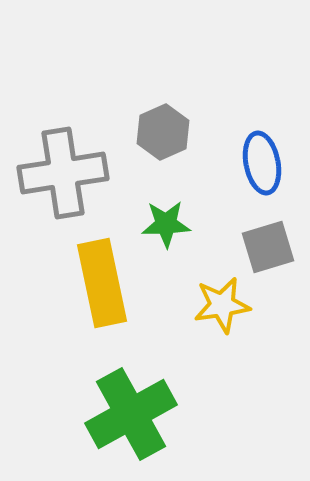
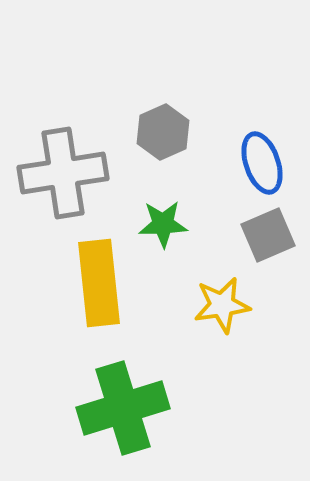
blue ellipse: rotated 8 degrees counterclockwise
green star: moved 3 px left
gray square: moved 12 px up; rotated 6 degrees counterclockwise
yellow rectangle: moved 3 px left; rotated 6 degrees clockwise
green cross: moved 8 px left, 6 px up; rotated 12 degrees clockwise
